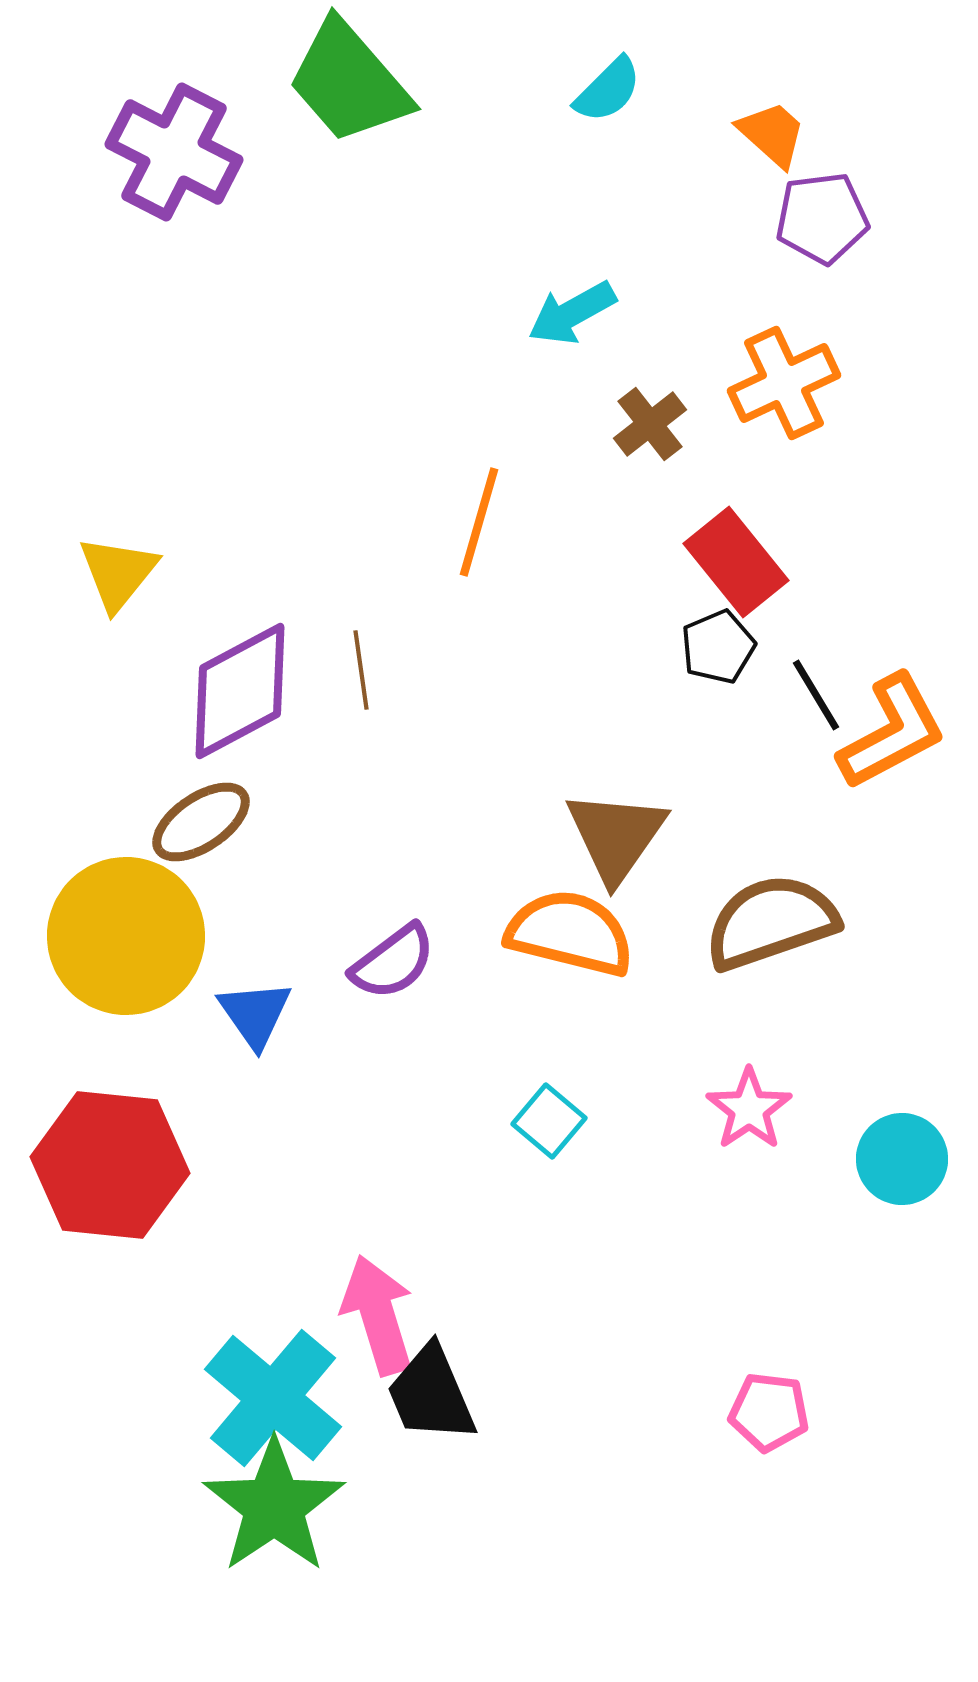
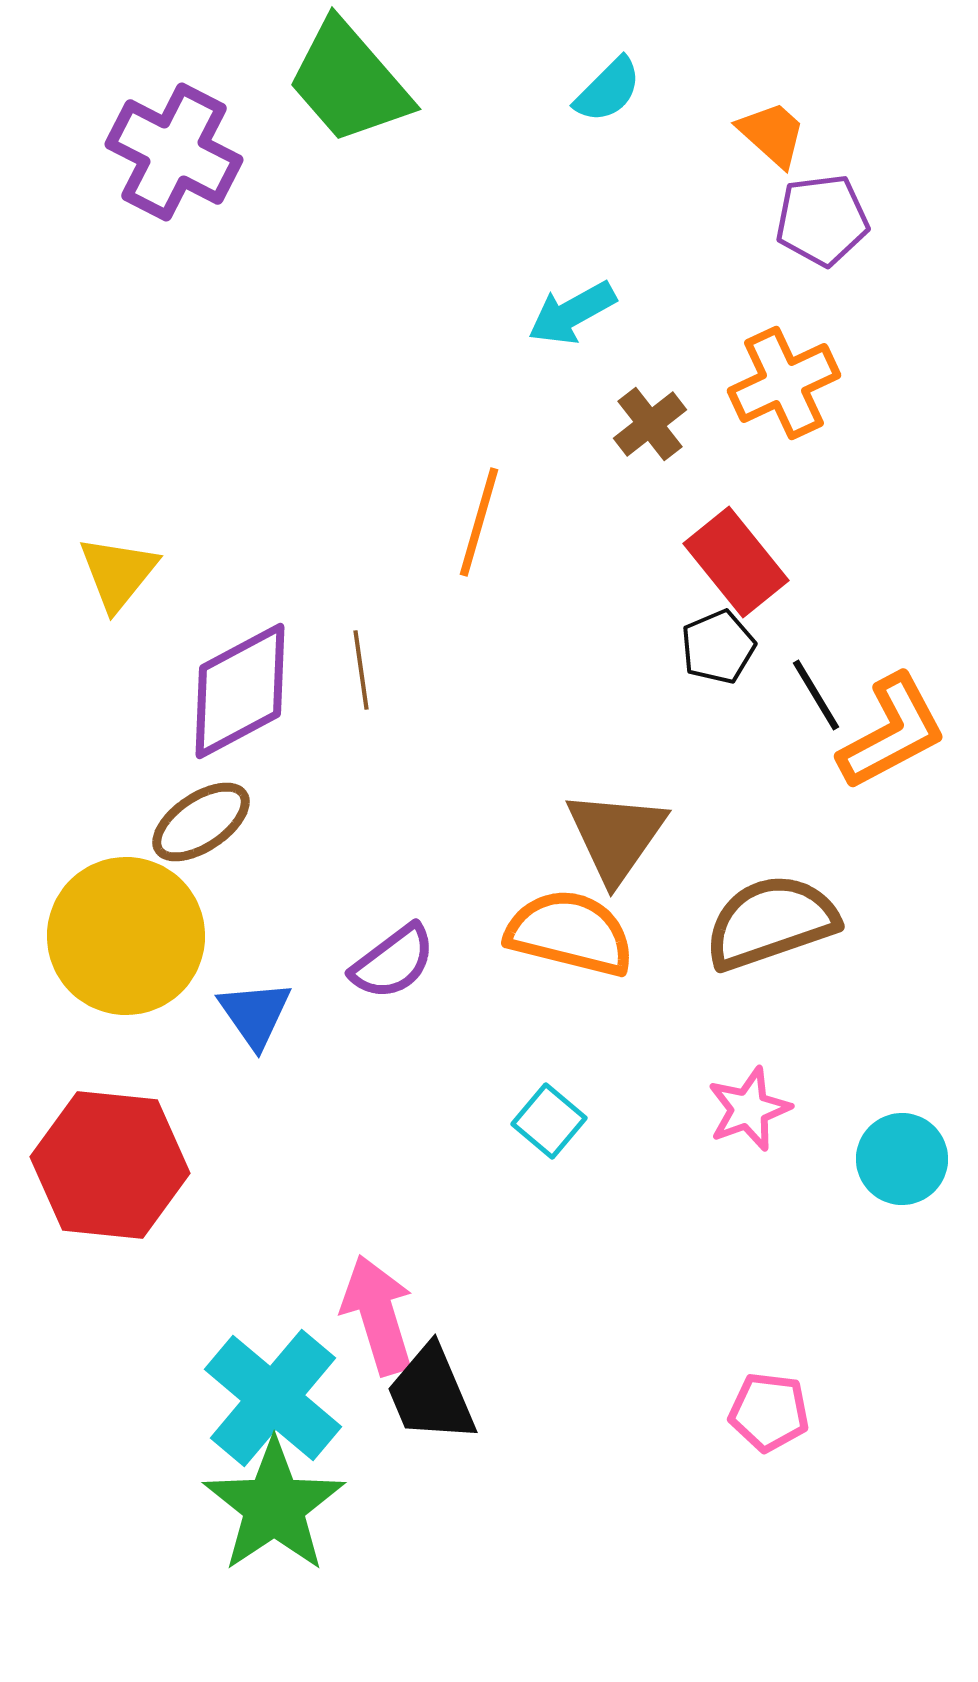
purple pentagon: moved 2 px down
pink star: rotated 14 degrees clockwise
